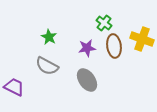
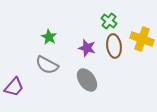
green cross: moved 5 px right, 2 px up
purple star: rotated 24 degrees clockwise
gray semicircle: moved 1 px up
purple trapezoid: rotated 105 degrees clockwise
